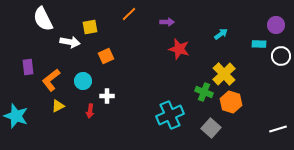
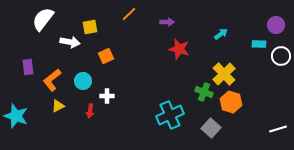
white semicircle: rotated 65 degrees clockwise
orange L-shape: moved 1 px right
